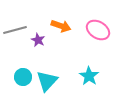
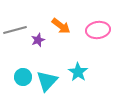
orange arrow: rotated 18 degrees clockwise
pink ellipse: rotated 40 degrees counterclockwise
purple star: rotated 24 degrees clockwise
cyan star: moved 11 px left, 4 px up
